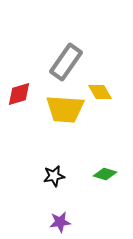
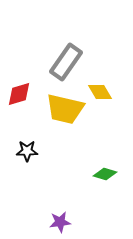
yellow trapezoid: rotated 9 degrees clockwise
black star: moved 27 px left, 25 px up; rotated 10 degrees clockwise
